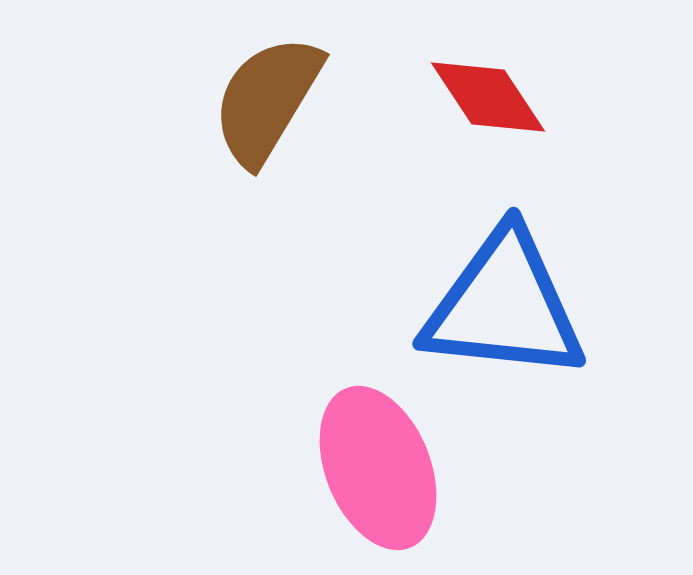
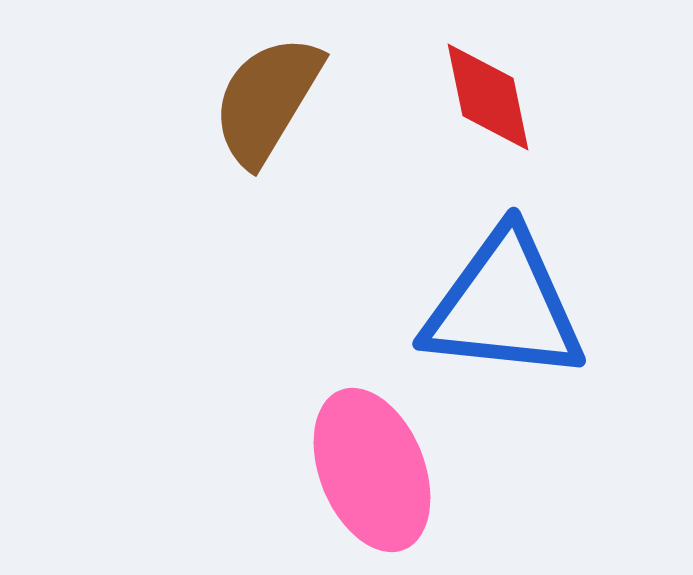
red diamond: rotated 22 degrees clockwise
pink ellipse: moved 6 px left, 2 px down
